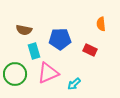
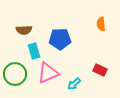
brown semicircle: rotated 14 degrees counterclockwise
red rectangle: moved 10 px right, 20 px down
